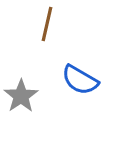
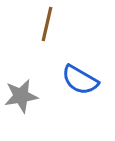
gray star: rotated 24 degrees clockwise
